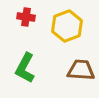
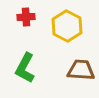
red cross: rotated 12 degrees counterclockwise
yellow hexagon: rotated 12 degrees counterclockwise
